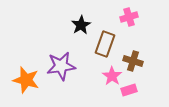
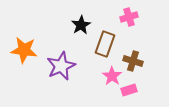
purple star: rotated 16 degrees counterclockwise
orange star: moved 2 px left, 30 px up; rotated 8 degrees counterclockwise
